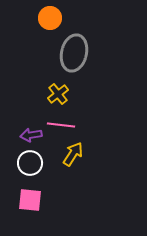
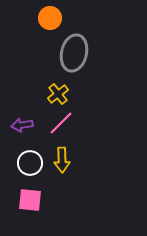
pink line: moved 2 px up; rotated 52 degrees counterclockwise
purple arrow: moved 9 px left, 10 px up
yellow arrow: moved 11 px left, 6 px down; rotated 145 degrees clockwise
